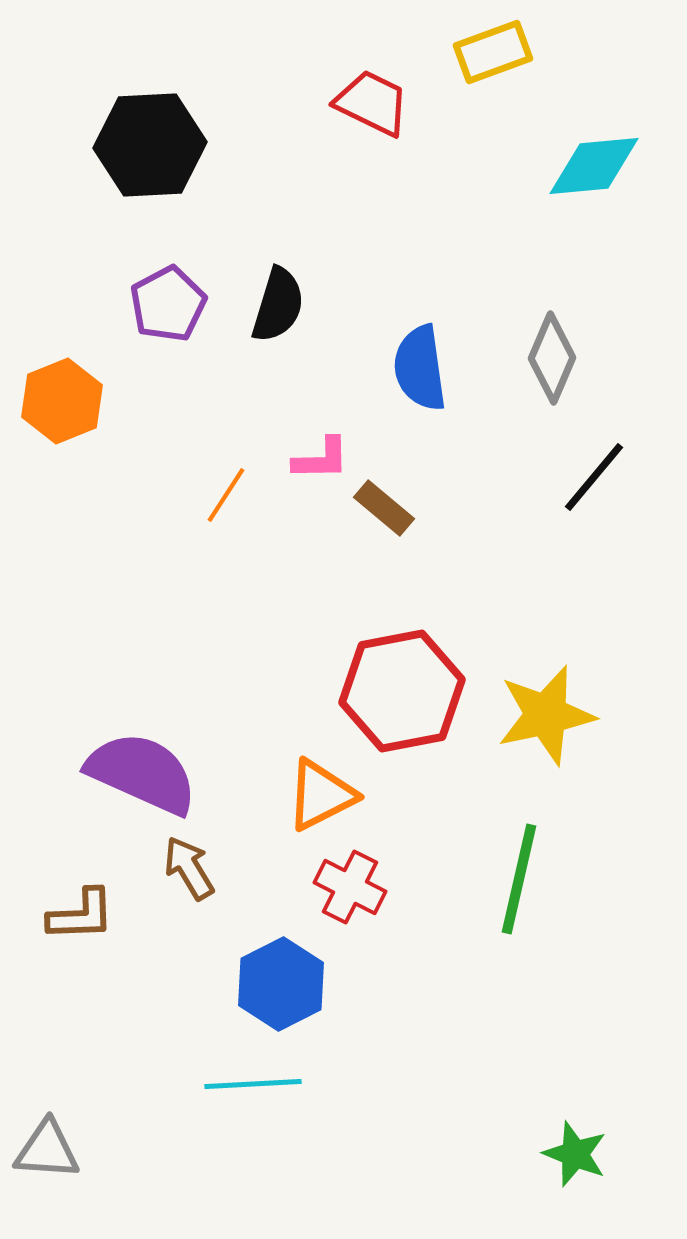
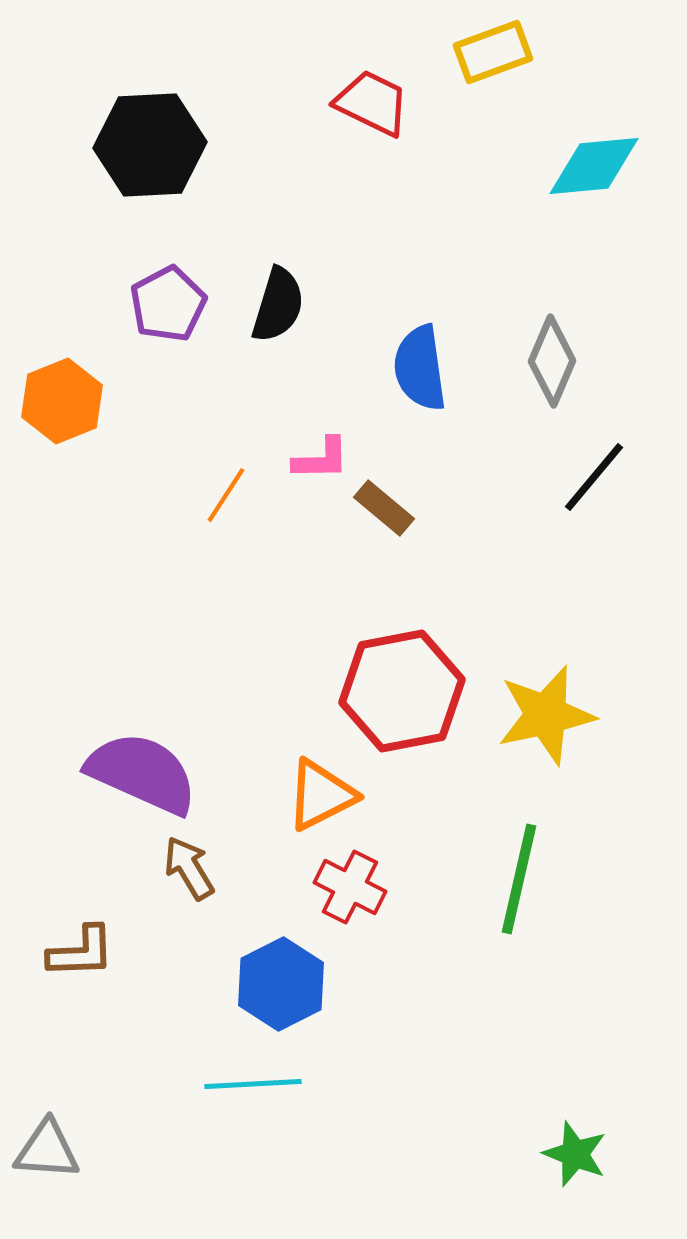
gray diamond: moved 3 px down
brown L-shape: moved 37 px down
